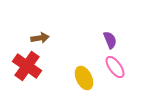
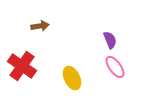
brown arrow: moved 12 px up
red cross: moved 5 px left
yellow ellipse: moved 12 px left
